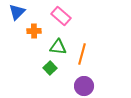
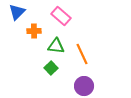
green triangle: moved 2 px left, 1 px up
orange line: rotated 40 degrees counterclockwise
green square: moved 1 px right
